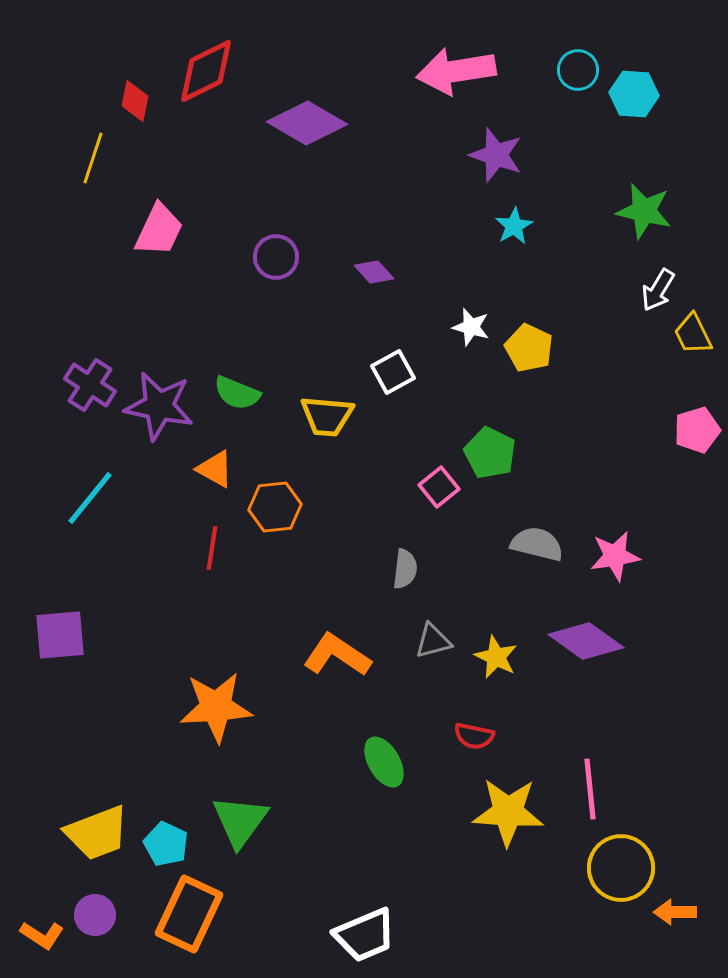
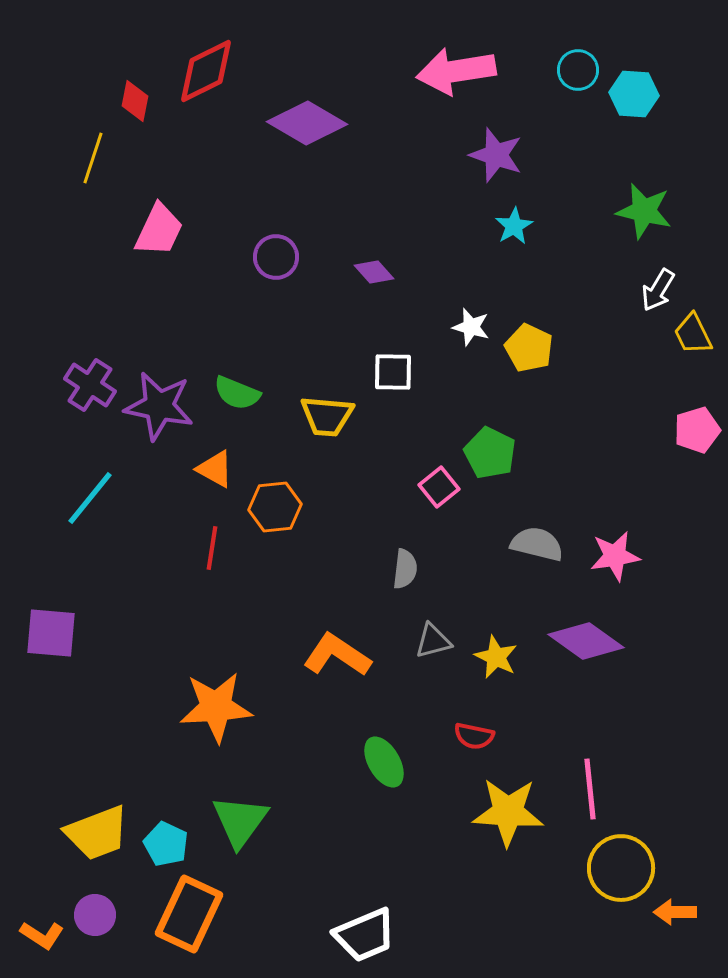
white square at (393, 372): rotated 30 degrees clockwise
purple square at (60, 635): moved 9 px left, 2 px up; rotated 10 degrees clockwise
